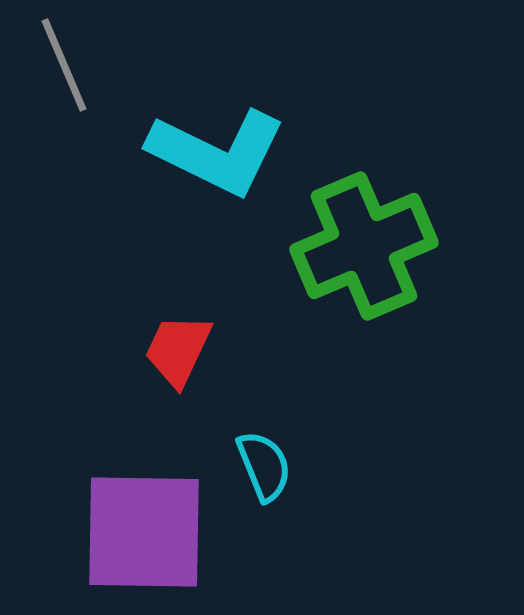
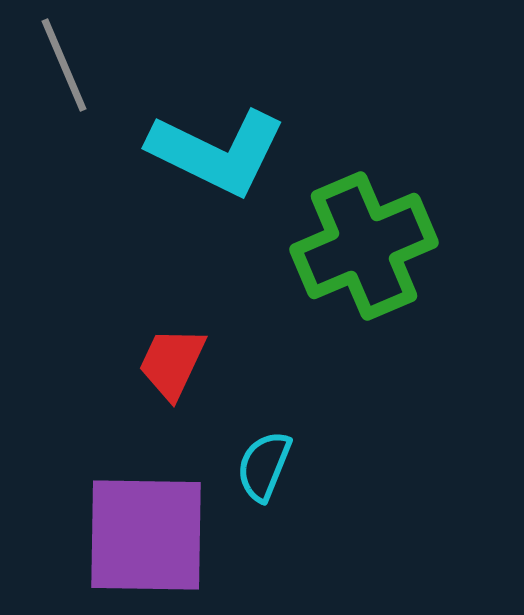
red trapezoid: moved 6 px left, 13 px down
cyan semicircle: rotated 136 degrees counterclockwise
purple square: moved 2 px right, 3 px down
